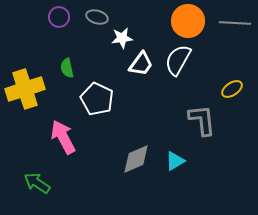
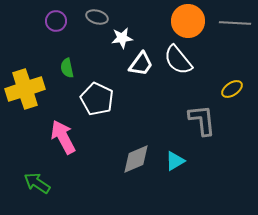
purple circle: moved 3 px left, 4 px down
white semicircle: rotated 68 degrees counterclockwise
